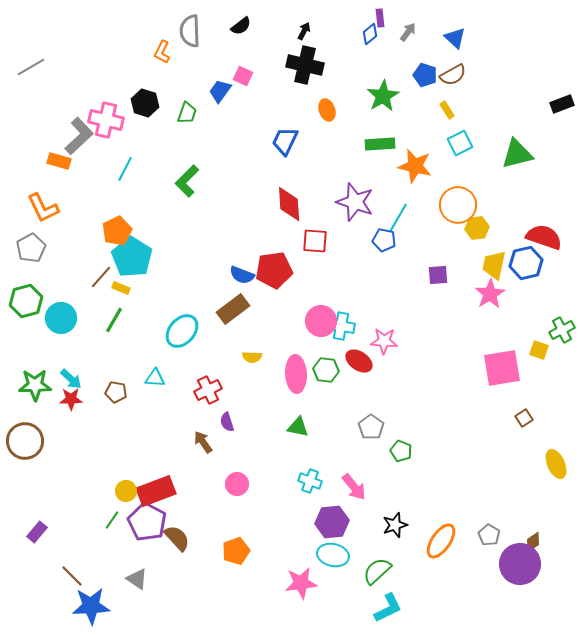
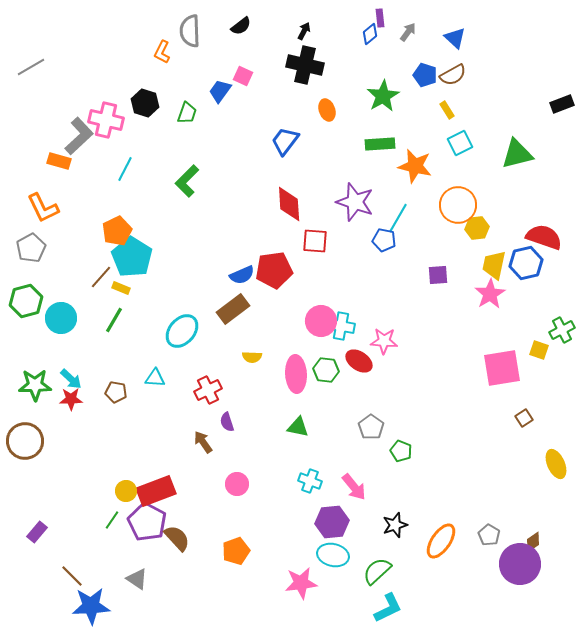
blue trapezoid at (285, 141): rotated 12 degrees clockwise
blue semicircle at (242, 275): rotated 45 degrees counterclockwise
